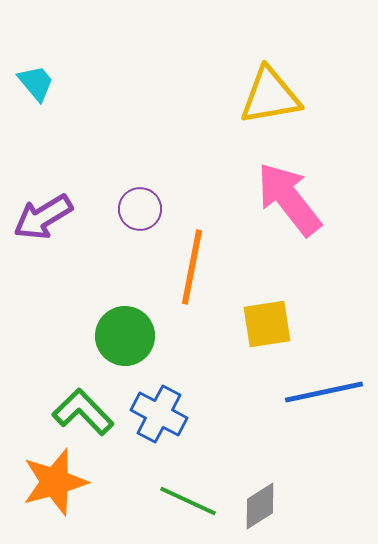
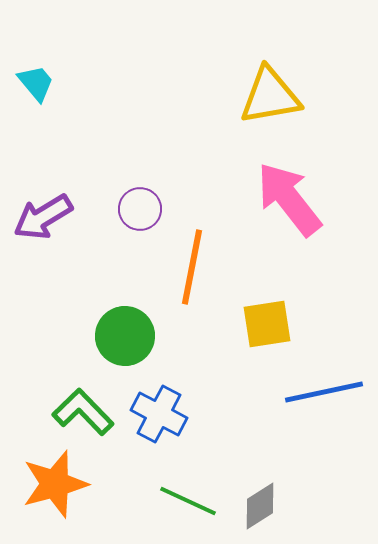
orange star: moved 2 px down
